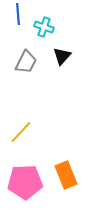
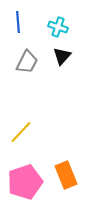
blue line: moved 8 px down
cyan cross: moved 14 px right
gray trapezoid: moved 1 px right
pink pentagon: rotated 16 degrees counterclockwise
